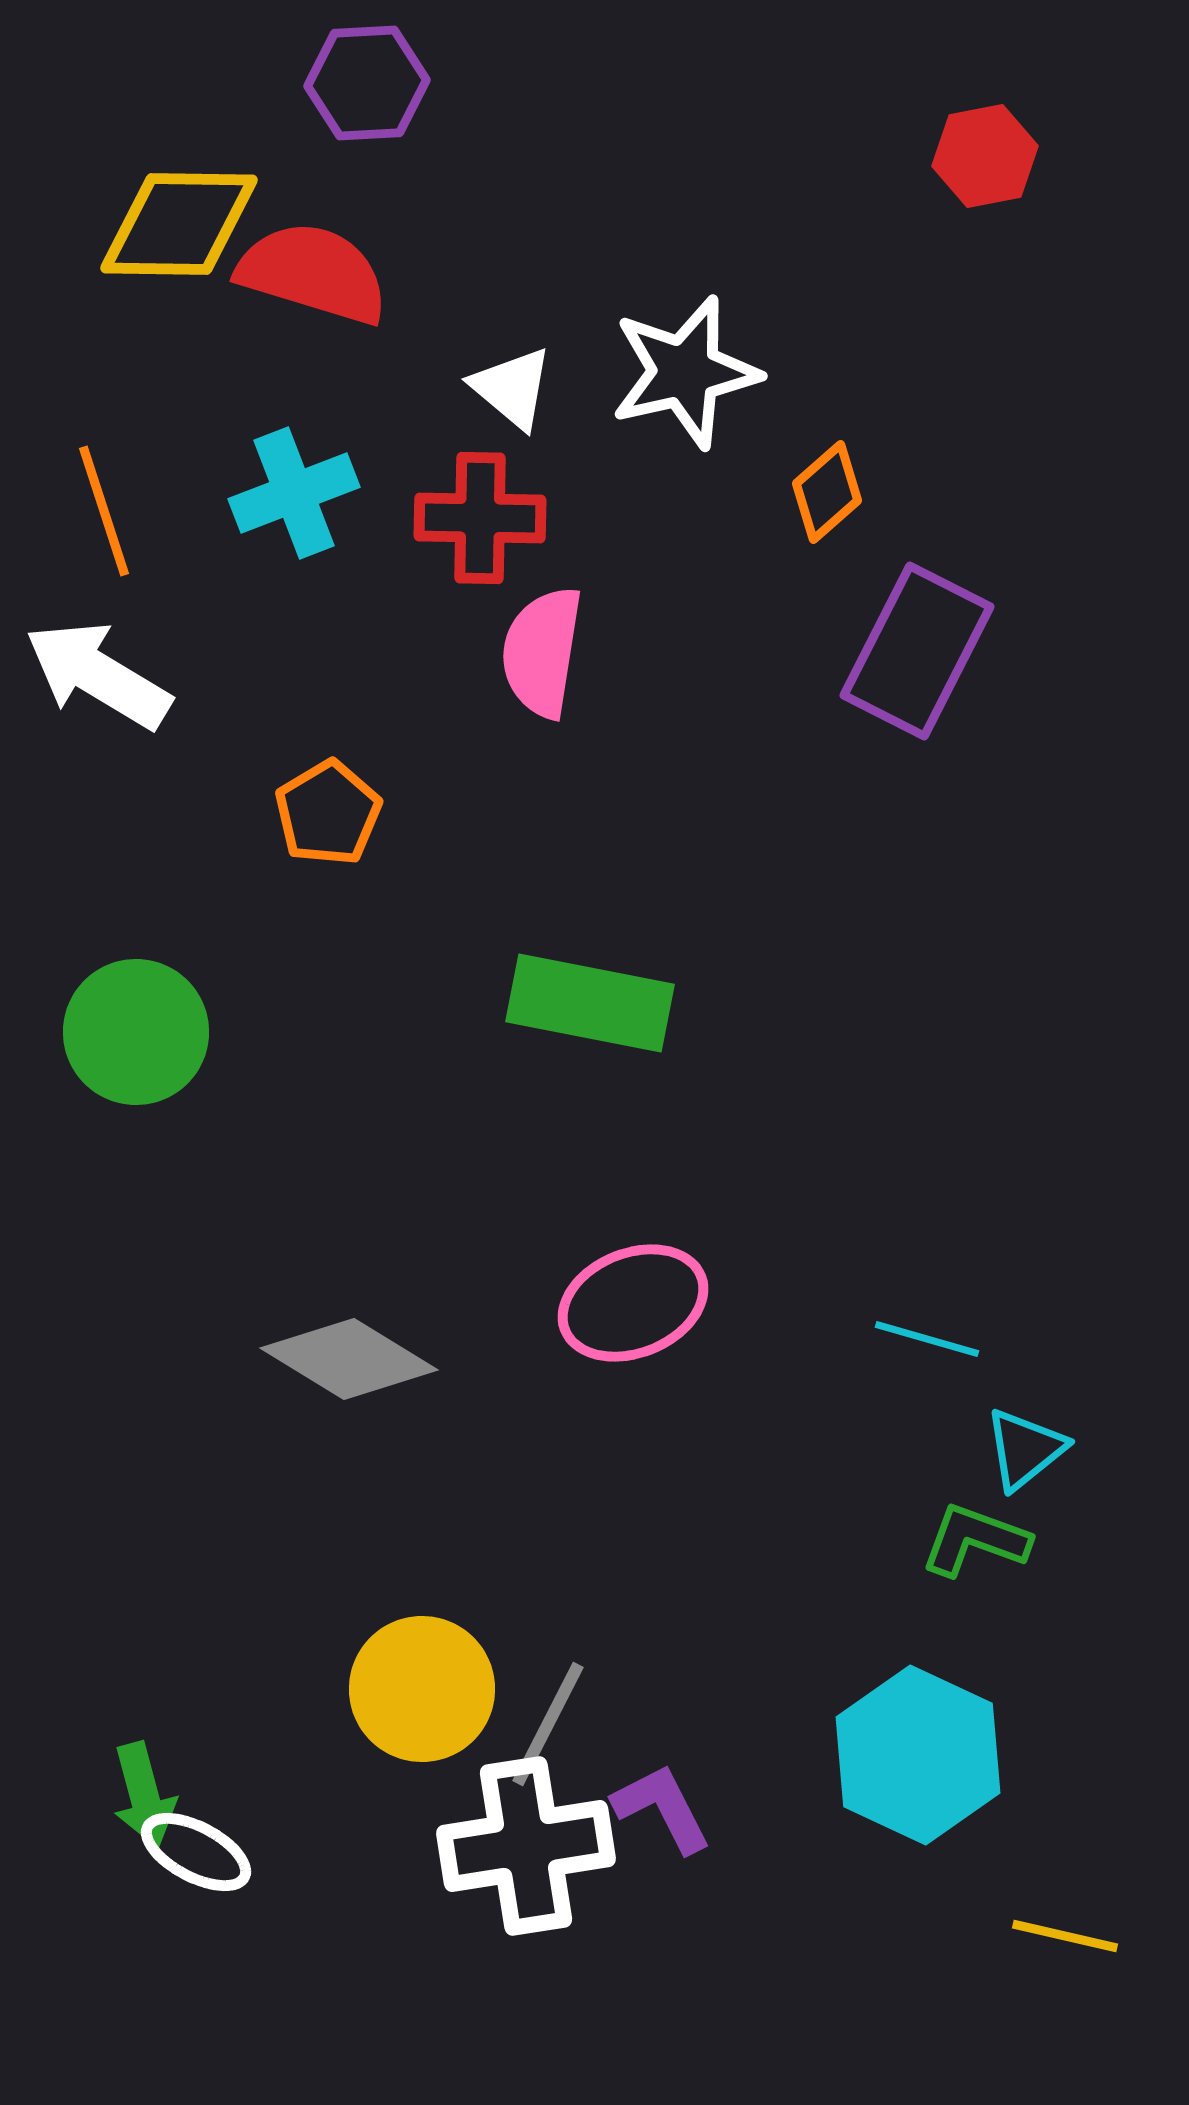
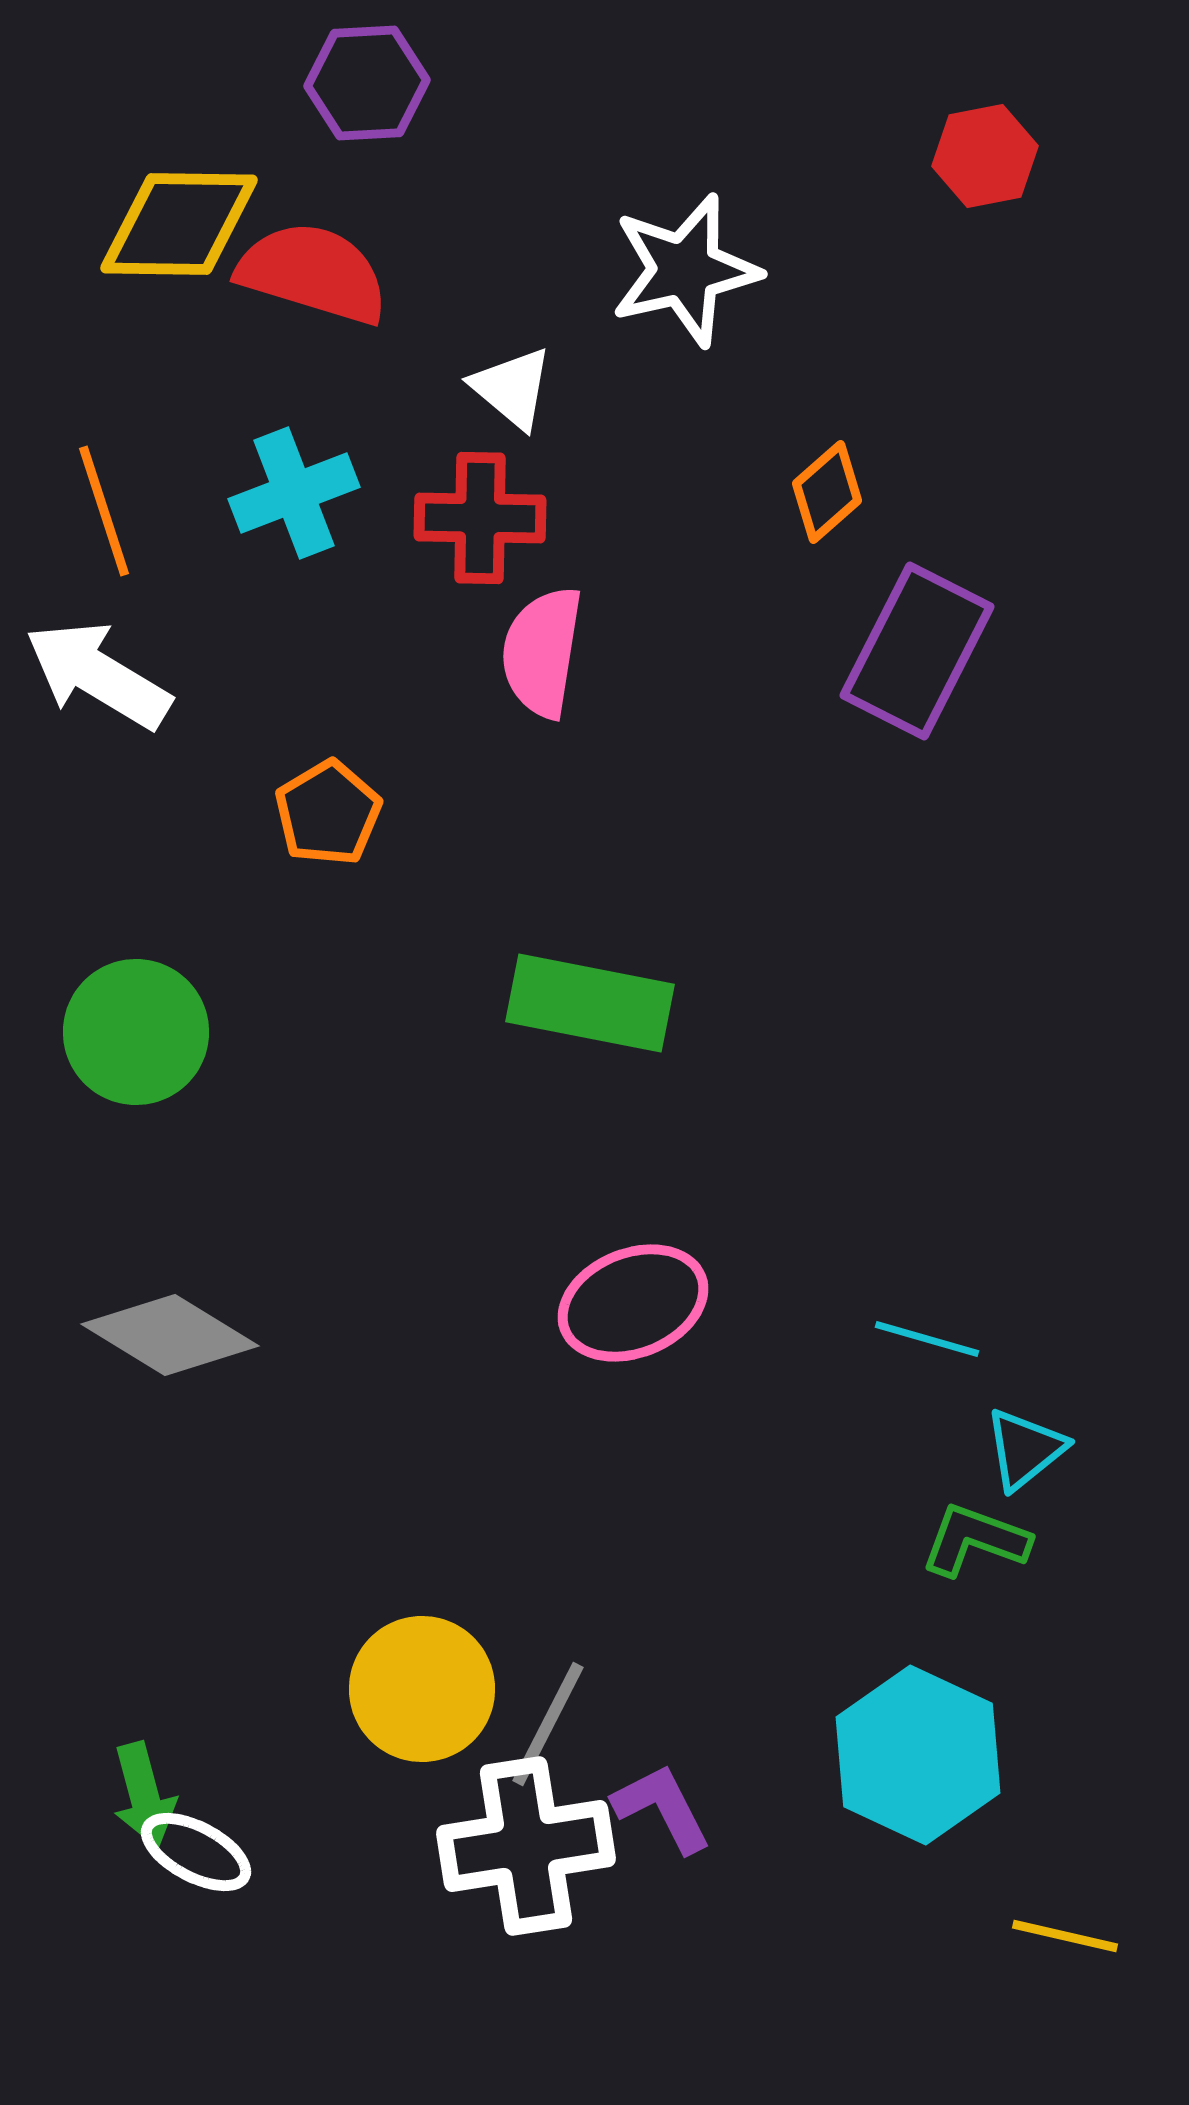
white star: moved 102 px up
gray diamond: moved 179 px left, 24 px up
